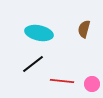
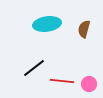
cyan ellipse: moved 8 px right, 9 px up; rotated 20 degrees counterclockwise
black line: moved 1 px right, 4 px down
pink circle: moved 3 px left
